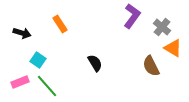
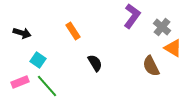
orange rectangle: moved 13 px right, 7 px down
